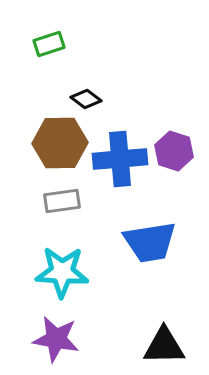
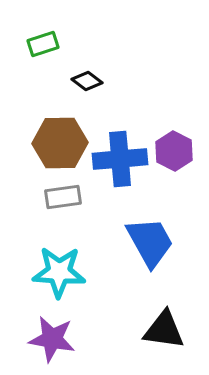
green rectangle: moved 6 px left
black diamond: moved 1 px right, 18 px up
purple hexagon: rotated 9 degrees clockwise
gray rectangle: moved 1 px right, 4 px up
blue trapezoid: rotated 110 degrees counterclockwise
cyan star: moved 3 px left
purple star: moved 4 px left
black triangle: moved 16 px up; rotated 9 degrees clockwise
